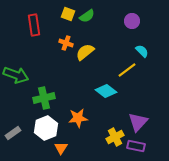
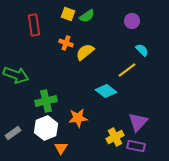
cyan semicircle: moved 1 px up
green cross: moved 2 px right, 3 px down
